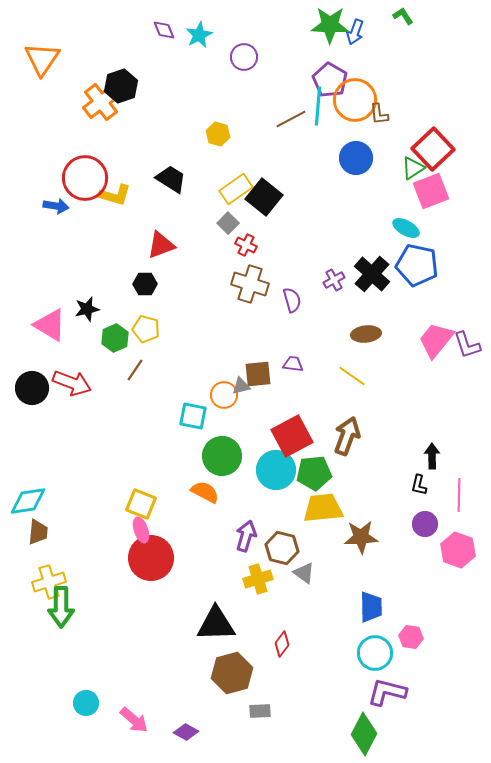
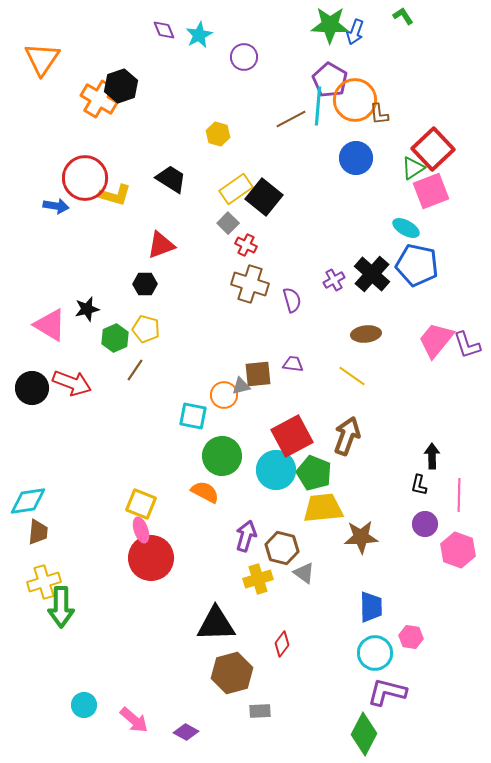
orange cross at (101, 102): moved 2 px left, 3 px up; rotated 21 degrees counterclockwise
green pentagon at (314, 473): rotated 28 degrees clockwise
yellow cross at (49, 582): moved 5 px left
cyan circle at (86, 703): moved 2 px left, 2 px down
